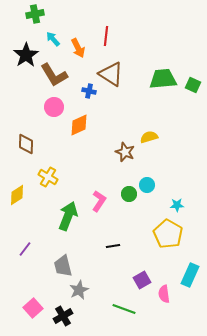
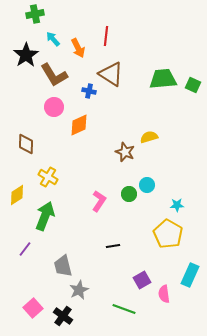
green arrow: moved 23 px left
black cross: rotated 24 degrees counterclockwise
